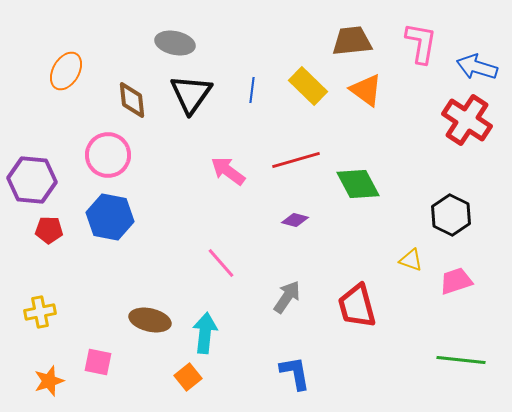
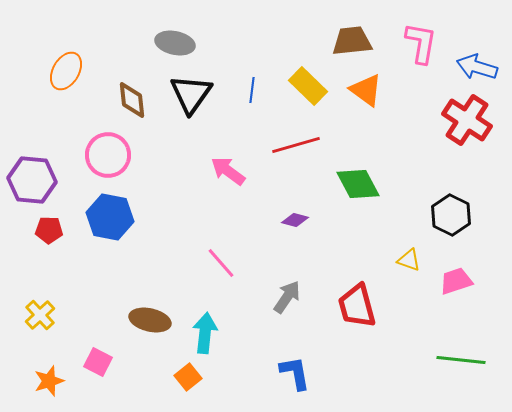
red line: moved 15 px up
yellow triangle: moved 2 px left
yellow cross: moved 3 px down; rotated 32 degrees counterclockwise
pink square: rotated 16 degrees clockwise
